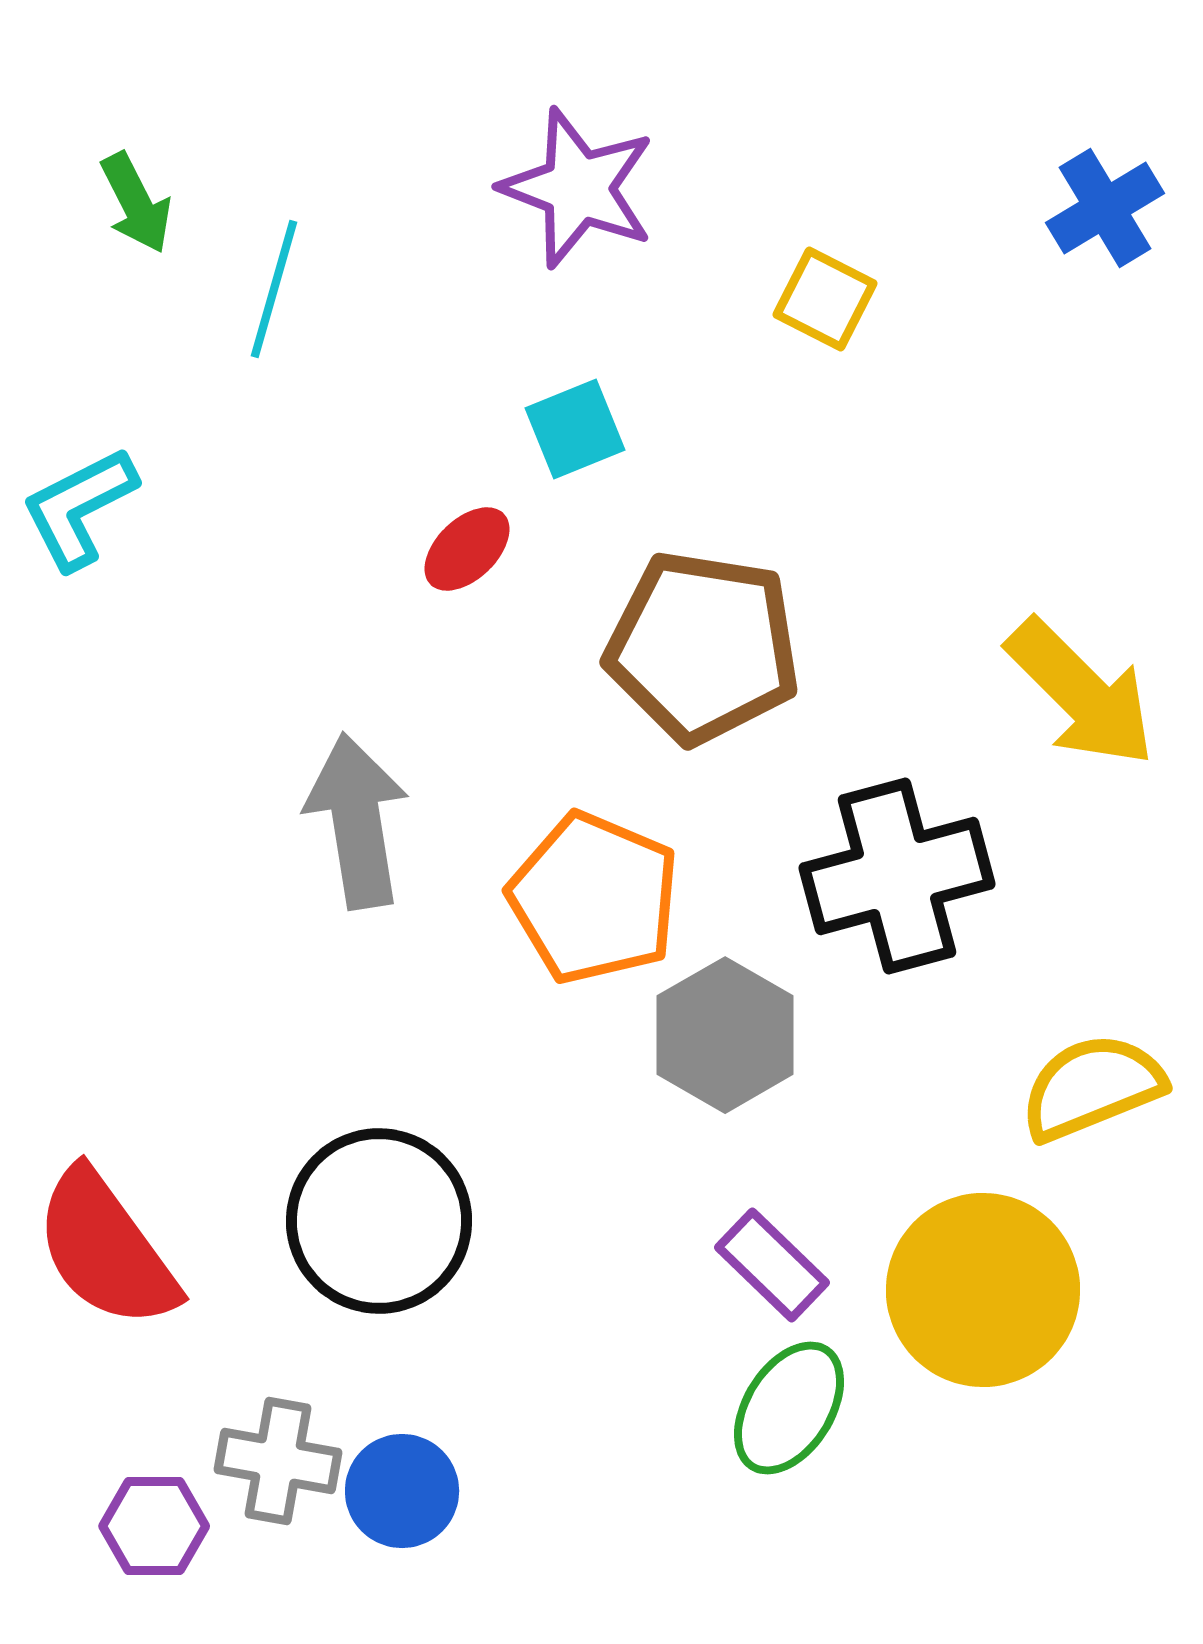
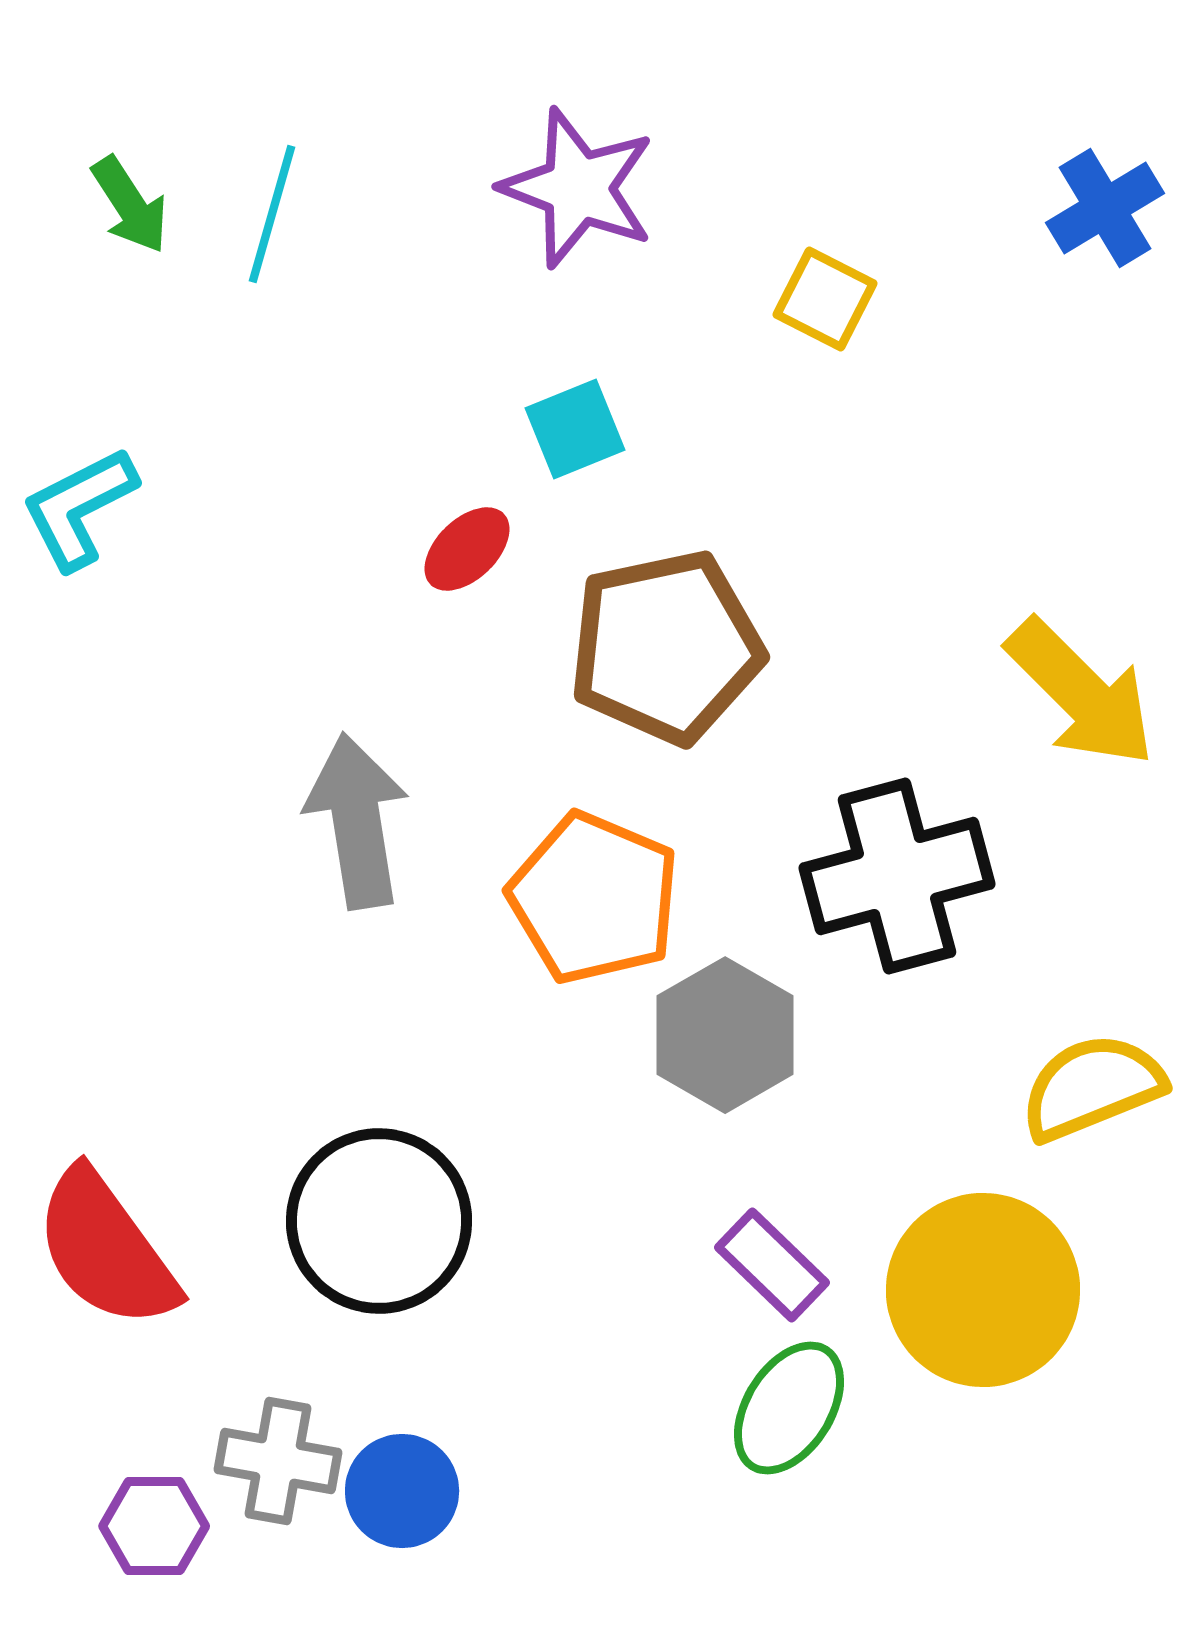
green arrow: moved 6 px left, 2 px down; rotated 6 degrees counterclockwise
cyan line: moved 2 px left, 75 px up
brown pentagon: moved 37 px left; rotated 21 degrees counterclockwise
